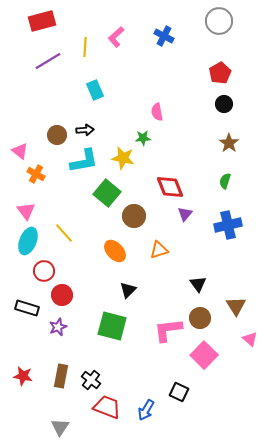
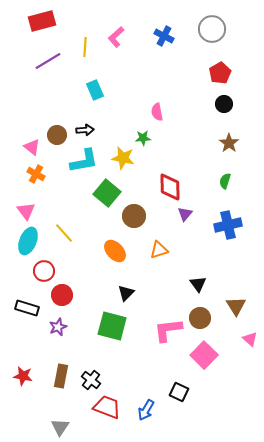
gray circle at (219, 21): moved 7 px left, 8 px down
pink triangle at (20, 151): moved 12 px right, 4 px up
red diamond at (170, 187): rotated 20 degrees clockwise
black triangle at (128, 290): moved 2 px left, 3 px down
